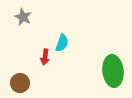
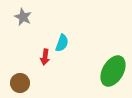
green ellipse: rotated 36 degrees clockwise
